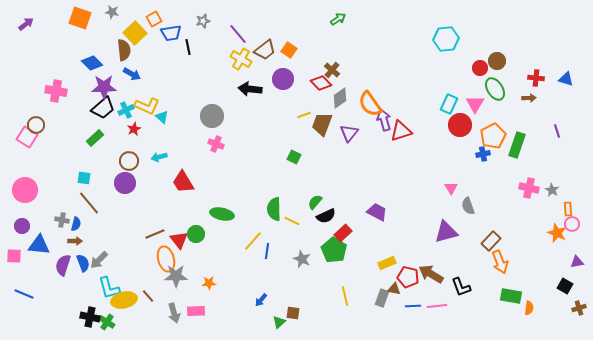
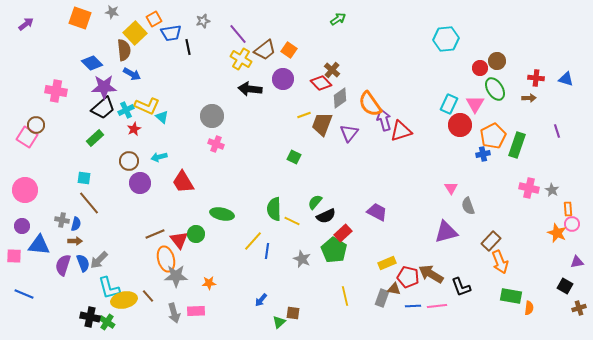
purple circle at (125, 183): moved 15 px right
